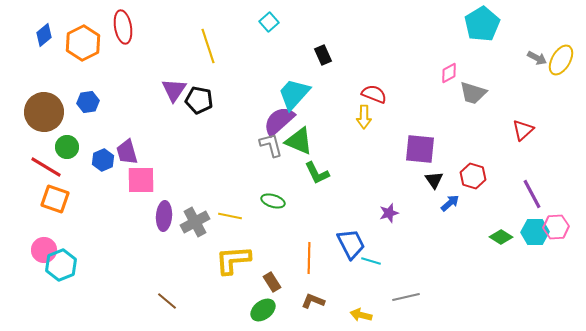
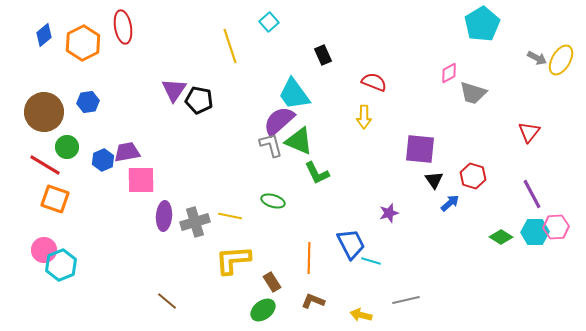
yellow line at (208, 46): moved 22 px right
cyan trapezoid at (294, 94): rotated 78 degrees counterclockwise
red semicircle at (374, 94): moved 12 px up
red triangle at (523, 130): moved 6 px right, 2 px down; rotated 10 degrees counterclockwise
purple trapezoid at (127, 152): rotated 96 degrees clockwise
red line at (46, 167): moved 1 px left, 2 px up
gray cross at (195, 222): rotated 12 degrees clockwise
gray line at (406, 297): moved 3 px down
